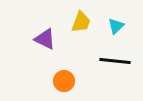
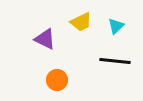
yellow trapezoid: rotated 45 degrees clockwise
orange circle: moved 7 px left, 1 px up
